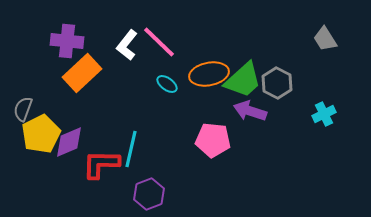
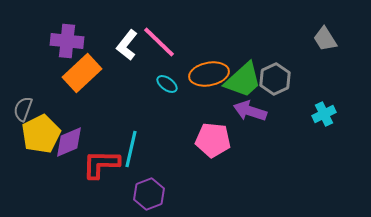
gray hexagon: moved 2 px left, 4 px up; rotated 8 degrees clockwise
